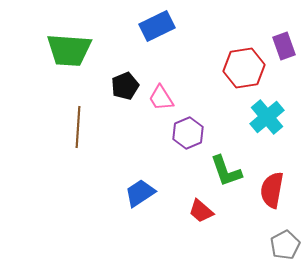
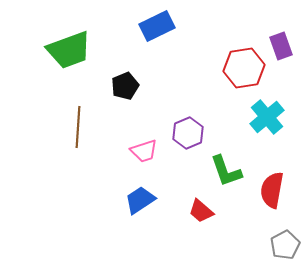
purple rectangle: moved 3 px left
green trapezoid: rotated 24 degrees counterclockwise
pink trapezoid: moved 17 px left, 53 px down; rotated 76 degrees counterclockwise
blue trapezoid: moved 7 px down
